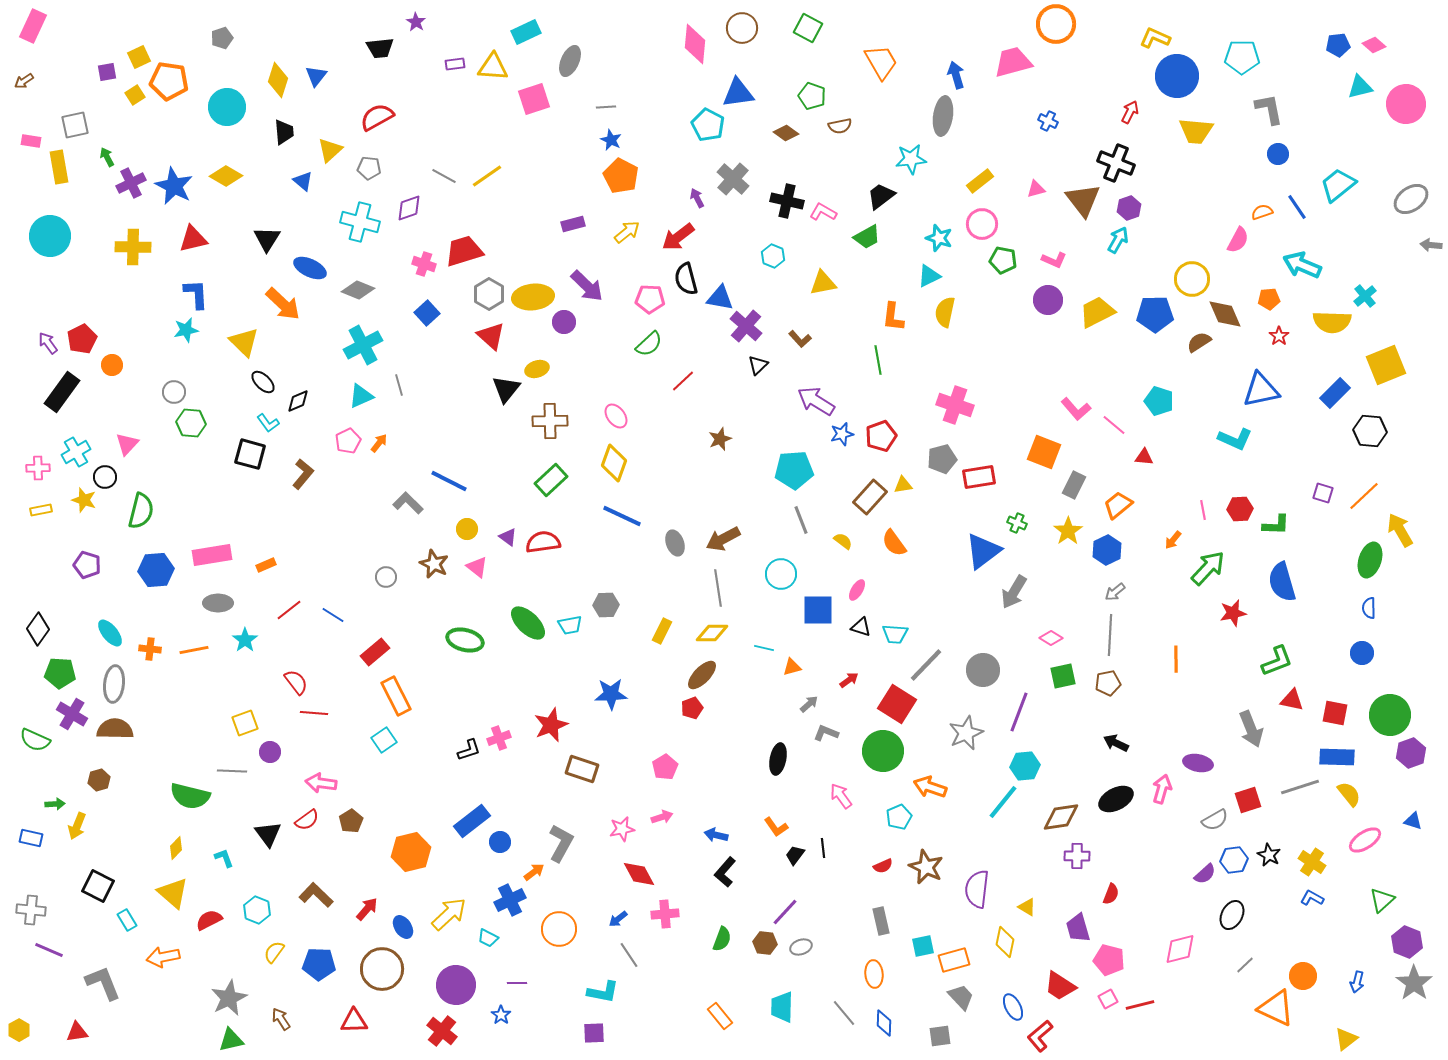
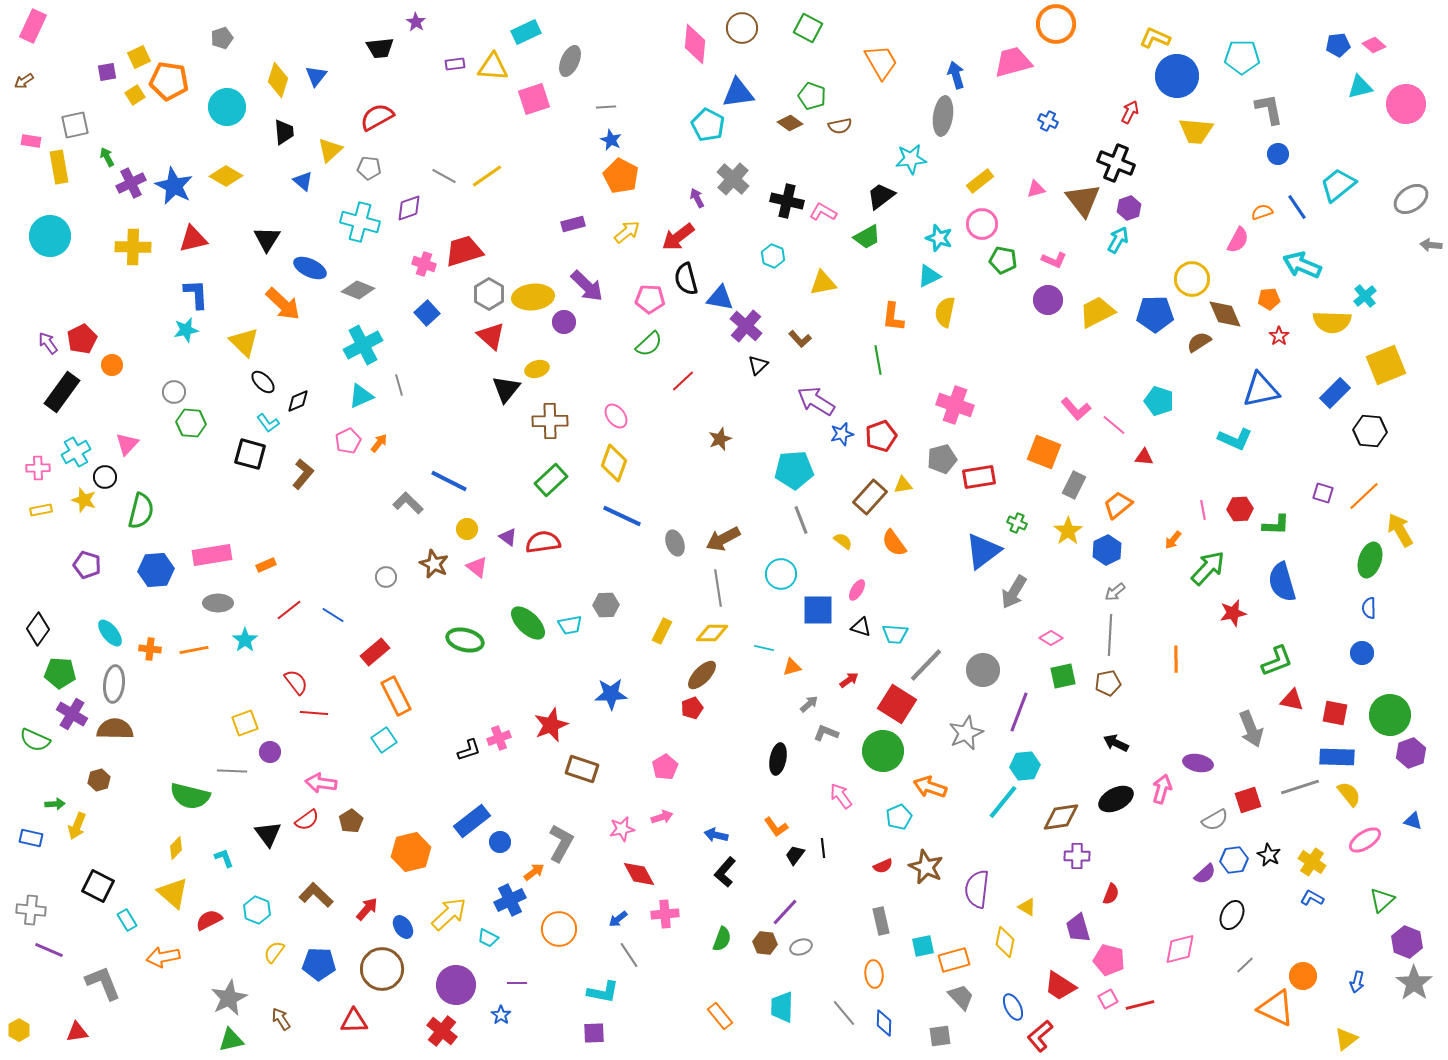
brown diamond at (786, 133): moved 4 px right, 10 px up
